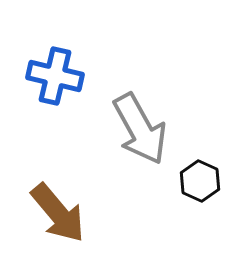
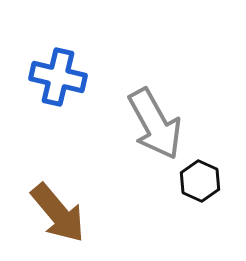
blue cross: moved 3 px right, 1 px down
gray arrow: moved 15 px right, 5 px up
